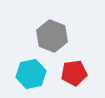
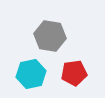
gray hexagon: moved 2 px left; rotated 12 degrees counterclockwise
